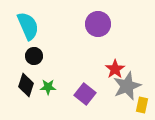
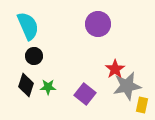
gray star: rotated 12 degrees clockwise
